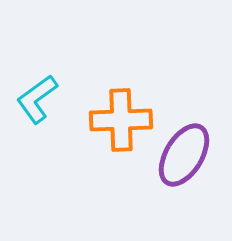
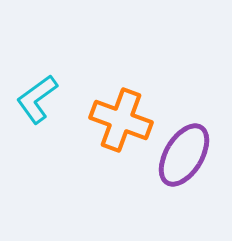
orange cross: rotated 22 degrees clockwise
